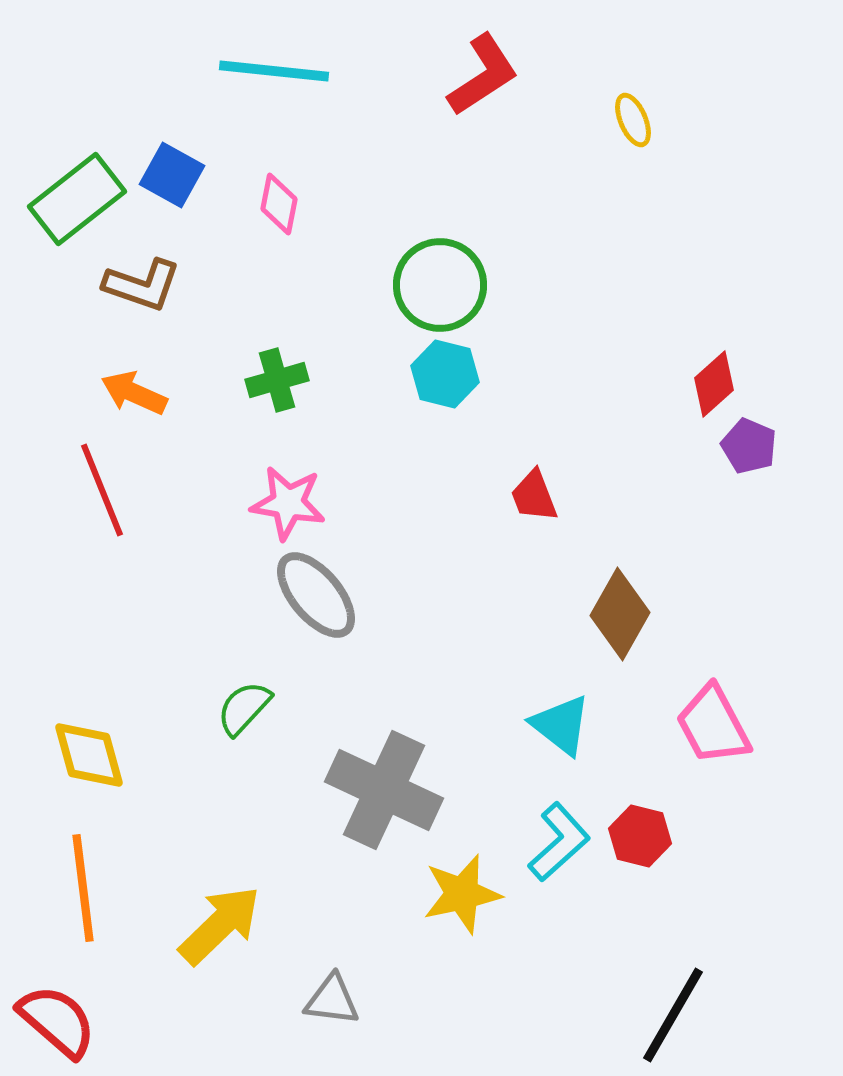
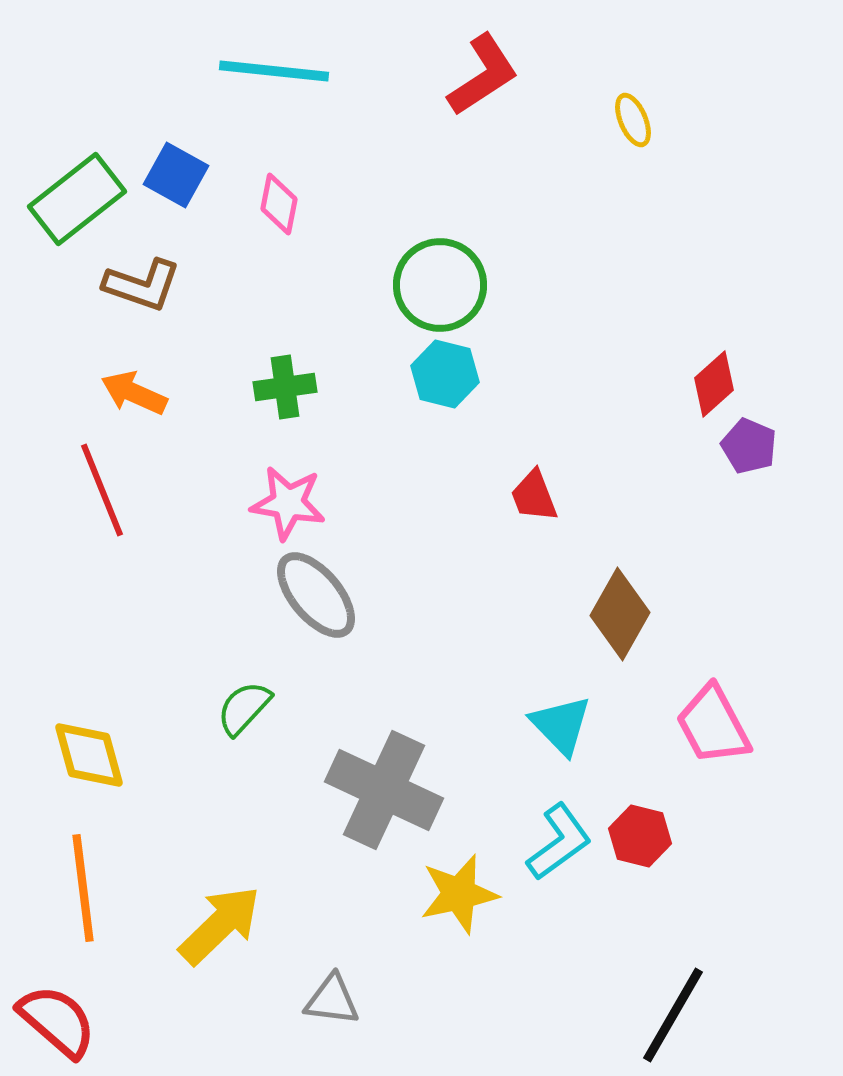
blue square: moved 4 px right
green cross: moved 8 px right, 7 px down; rotated 8 degrees clockwise
cyan triangle: rotated 8 degrees clockwise
cyan L-shape: rotated 6 degrees clockwise
yellow star: moved 3 px left
